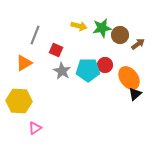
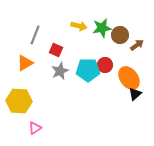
brown arrow: moved 1 px left, 1 px down
orange triangle: moved 1 px right
gray star: moved 2 px left; rotated 18 degrees clockwise
